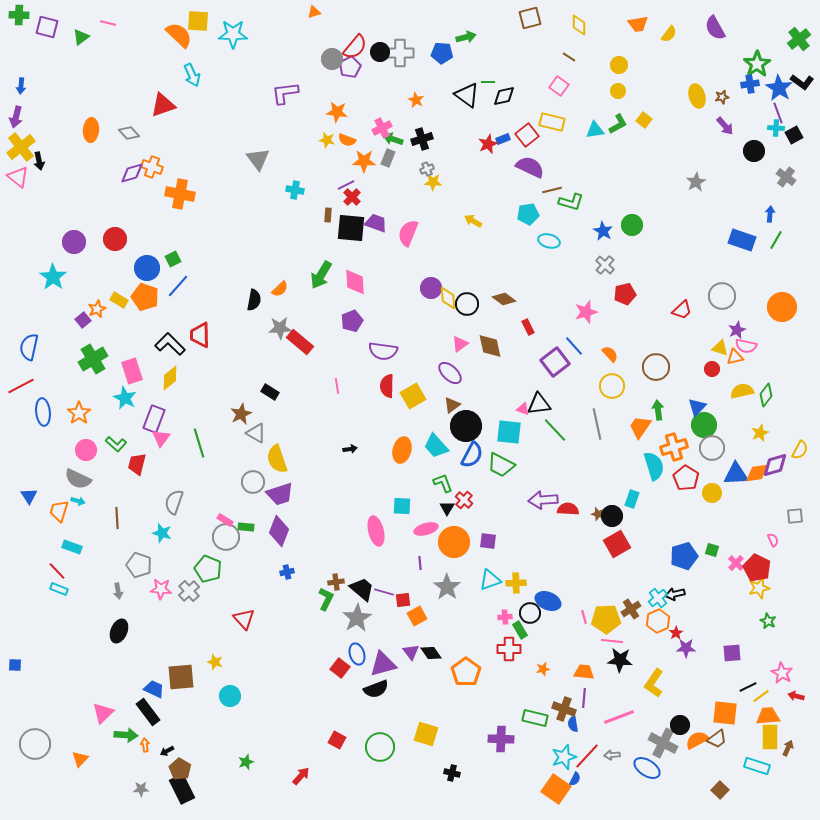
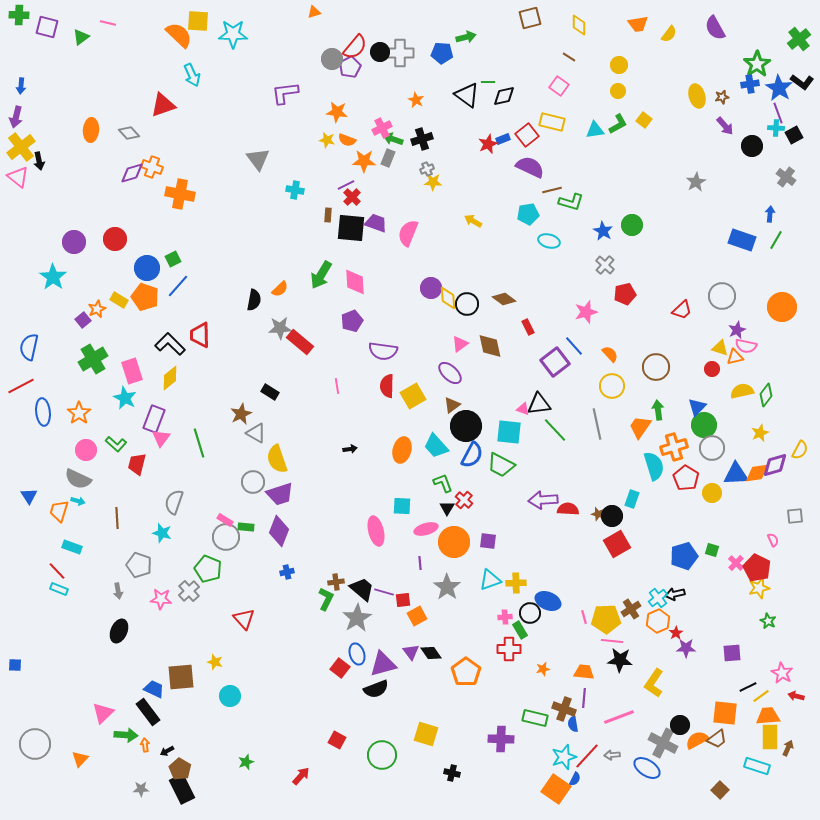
black circle at (754, 151): moved 2 px left, 5 px up
pink star at (161, 589): moved 10 px down
green circle at (380, 747): moved 2 px right, 8 px down
